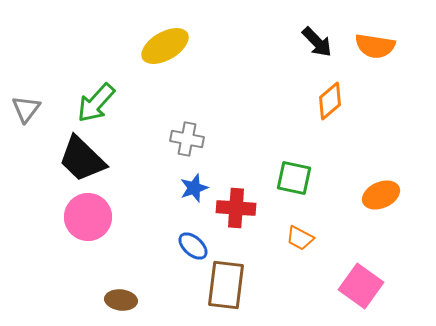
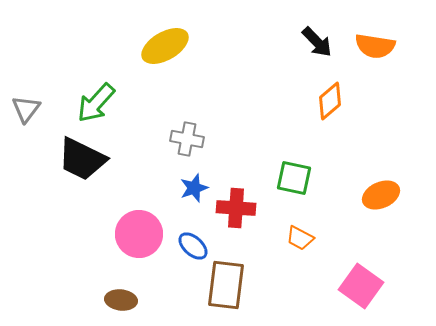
black trapezoid: rotated 18 degrees counterclockwise
pink circle: moved 51 px right, 17 px down
